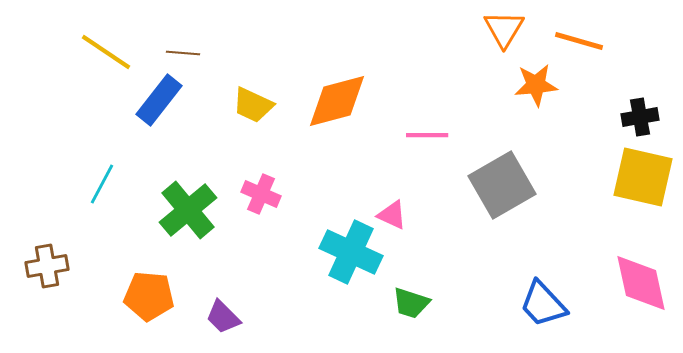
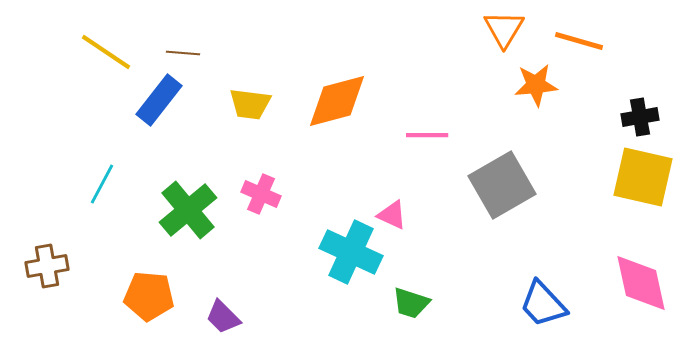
yellow trapezoid: moved 3 px left, 1 px up; rotated 18 degrees counterclockwise
